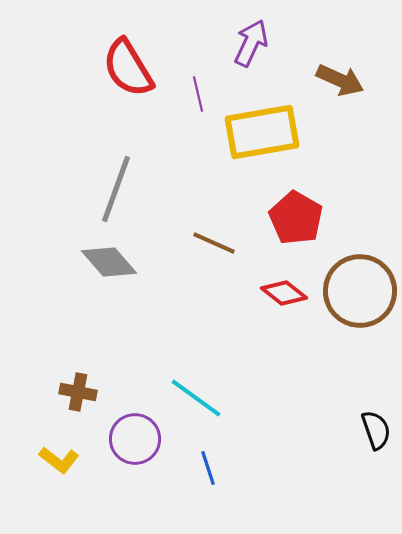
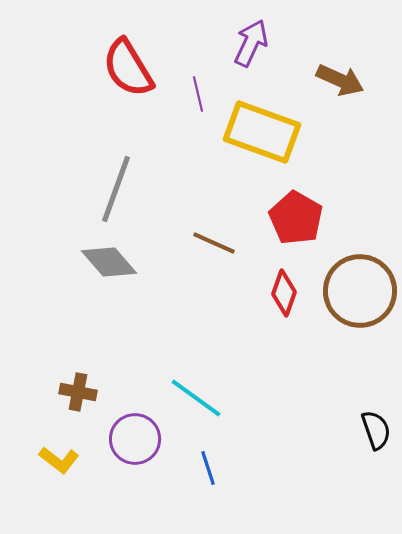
yellow rectangle: rotated 30 degrees clockwise
red diamond: rotated 72 degrees clockwise
